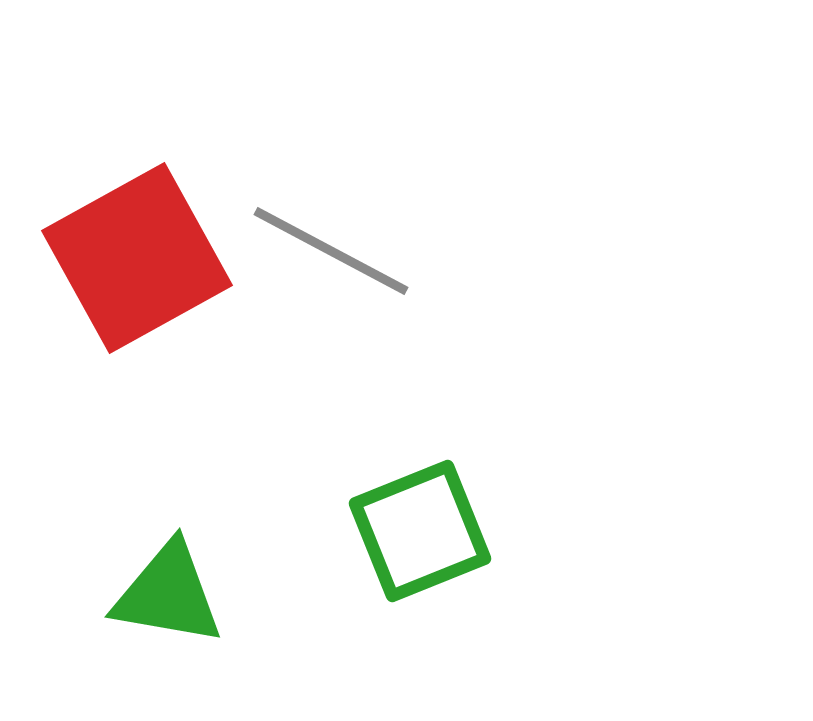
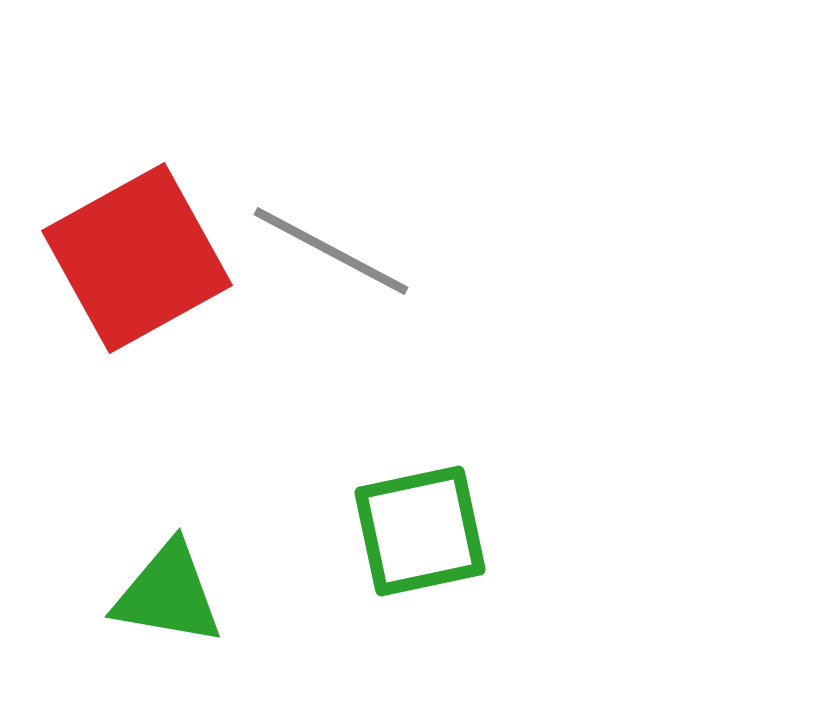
green square: rotated 10 degrees clockwise
